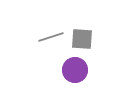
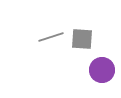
purple circle: moved 27 px right
